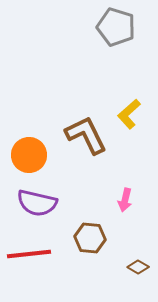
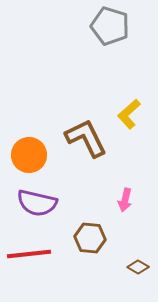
gray pentagon: moved 6 px left, 1 px up
brown L-shape: moved 3 px down
